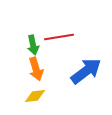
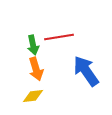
blue arrow: rotated 88 degrees counterclockwise
yellow diamond: moved 2 px left
